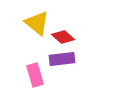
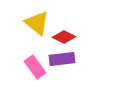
red diamond: moved 1 px right; rotated 15 degrees counterclockwise
pink rectangle: moved 8 px up; rotated 20 degrees counterclockwise
